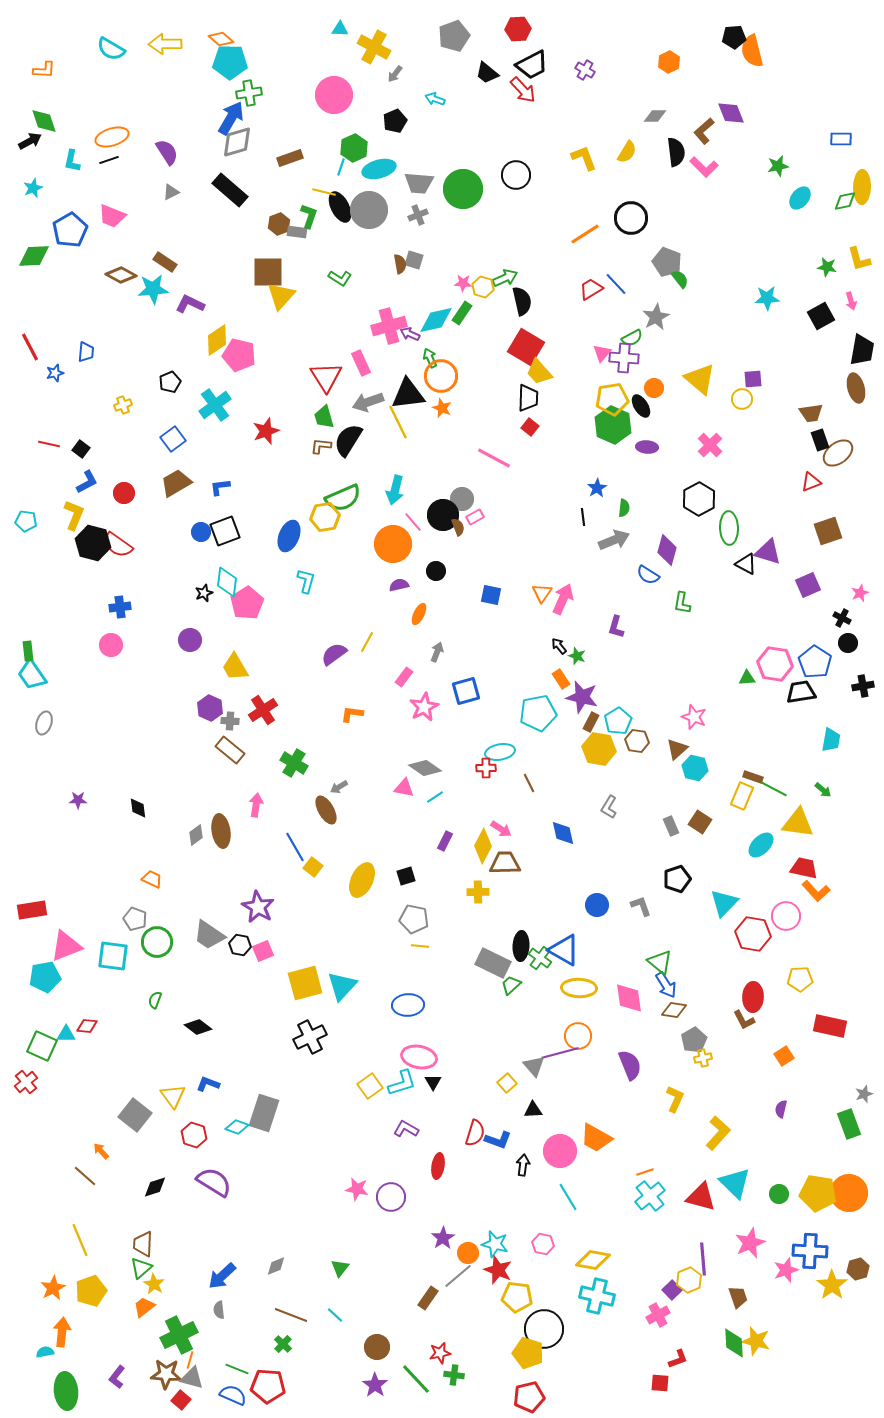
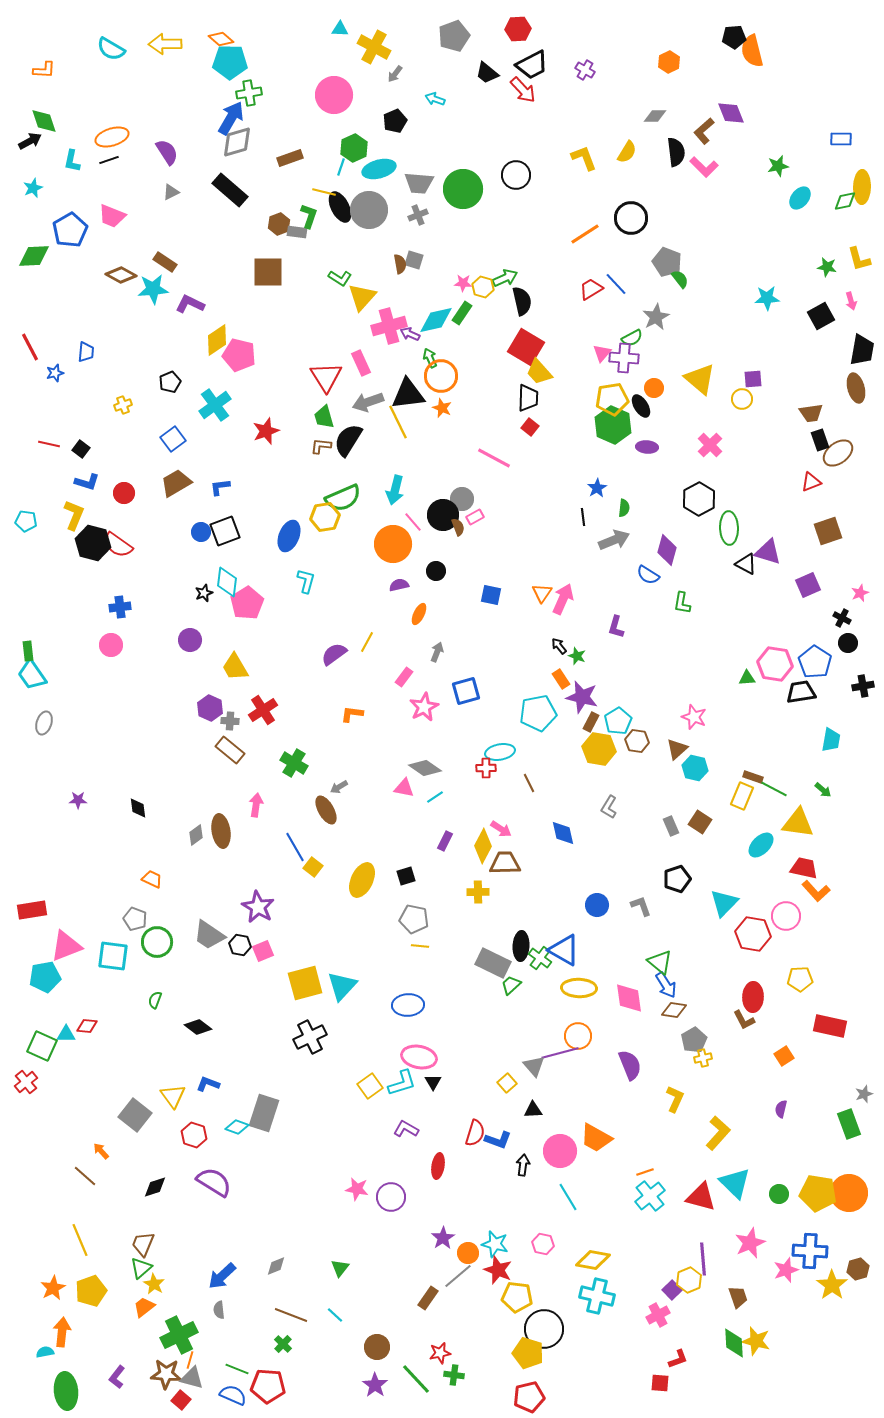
yellow triangle at (281, 296): moved 81 px right, 1 px down
blue L-shape at (87, 482): rotated 45 degrees clockwise
brown trapezoid at (143, 1244): rotated 20 degrees clockwise
